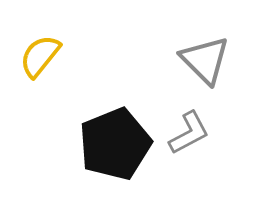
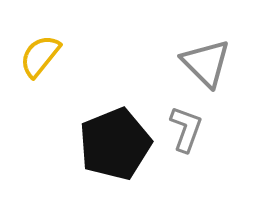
gray triangle: moved 1 px right, 3 px down
gray L-shape: moved 3 px left, 4 px up; rotated 42 degrees counterclockwise
